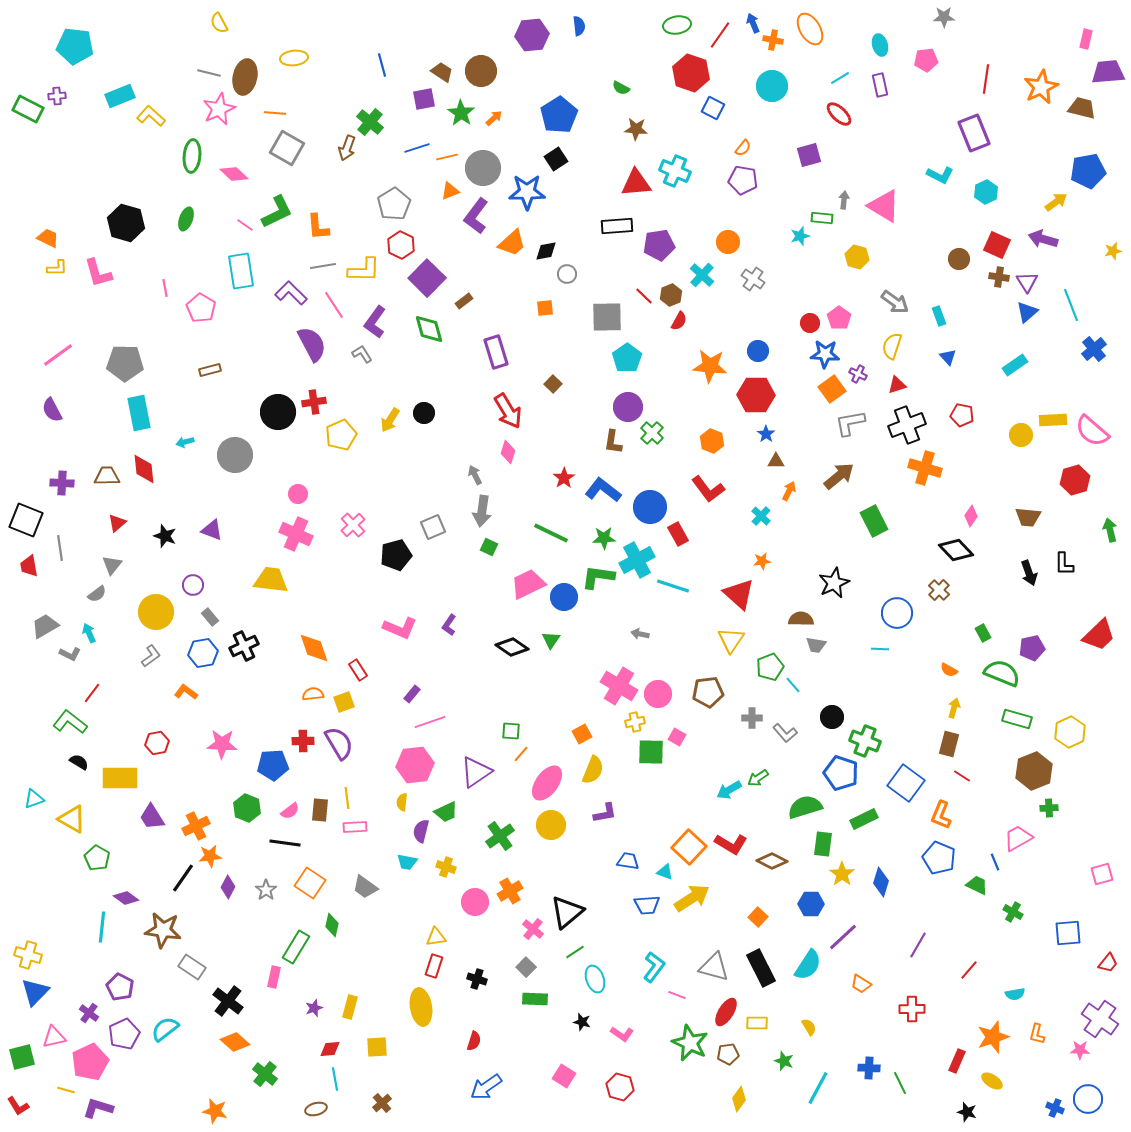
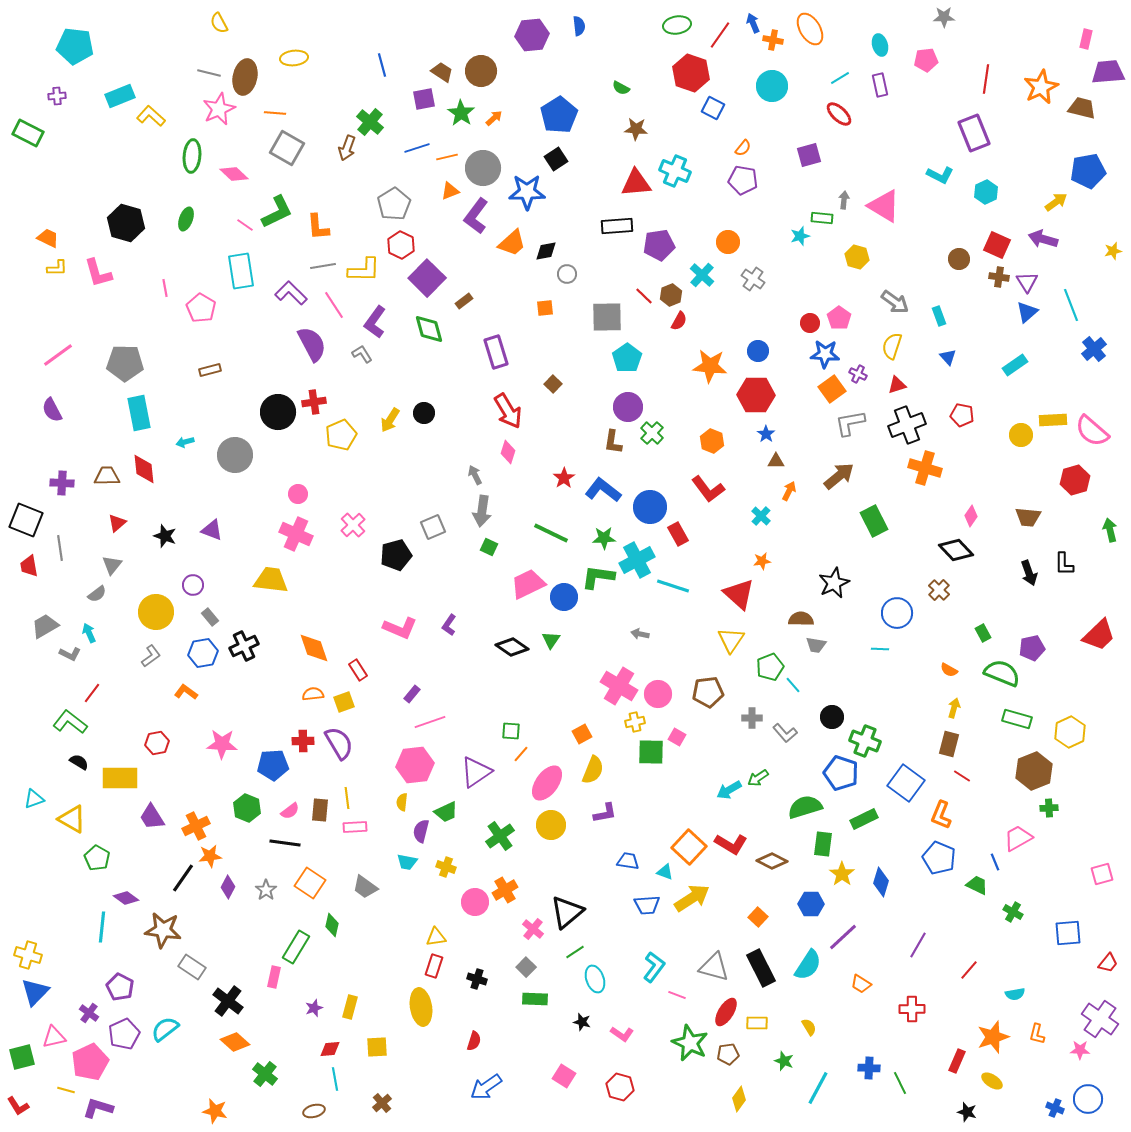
green rectangle at (28, 109): moved 24 px down
orange cross at (510, 891): moved 5 px left, 1 px up
brown ellipse at (316, 1109): moved 2 px left, 2 px down
